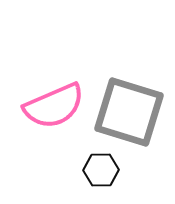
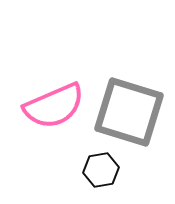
black hexagon: rotated 8 degrees counterclockwise
